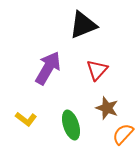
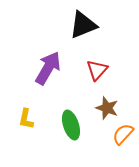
yellow L-shape: rotated 65 degrees clockwise
